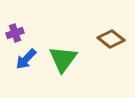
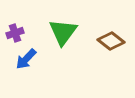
brown diamond: moved 2 px down
green triangle: moved 27 px up
